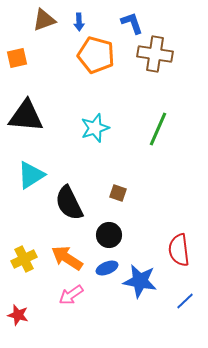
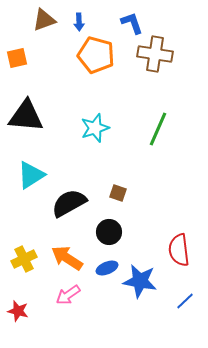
black semicircle: rotated 87 degrees clockwise
black circle: moved 3 px up
pink arrow: moved 3 px left
red star: moved 4 px up
